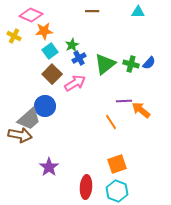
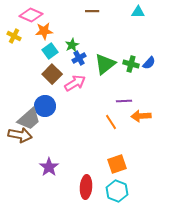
orange arrow: moved 6 px down; rotated 42 degrees counterclockwise
